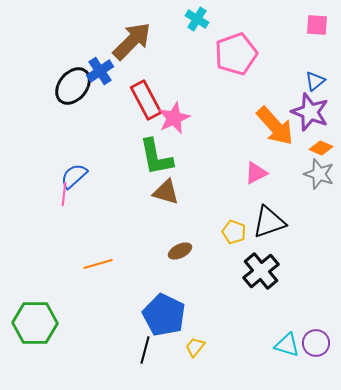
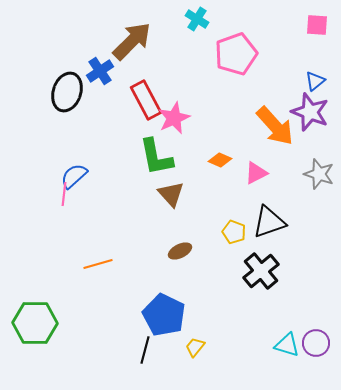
black ellipse: moved 6 px left, 6 px down; rotated 21 degrees counterclockwise
orange diamond: moved 101 px left, 12 px down
brown triangle: moved 5 px right, 2 px down; rotated 32 degrees clockwise
